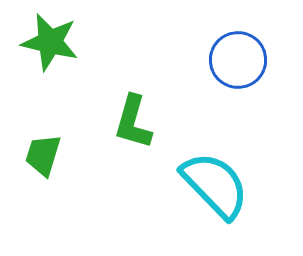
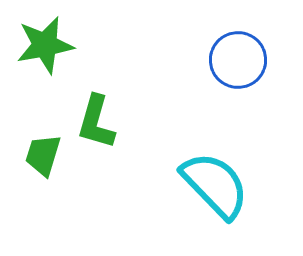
green star: moved 5 px left, 3 px down; rotated 24 degrees counterclockwise
green L-shape: moved 37 px left
